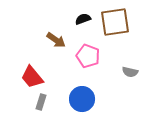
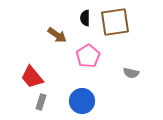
black semicircle: moved 2 px right, 1 px up; rotated 70 degrees counterclockwise
brown arrow: moved 1 px right, 5 px up
pink pentagon: rotated 20 degrees clockwise
gray semicircle: moved 1 px right, 1 px down
blue circle: moved 2 px down
